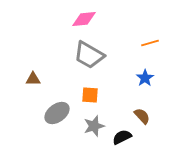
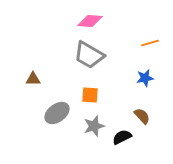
pink diamond: moved 6 px right, 2 px down; rotated 10 degrees clockwise
blue star: rotated 24 degrees clockwise
